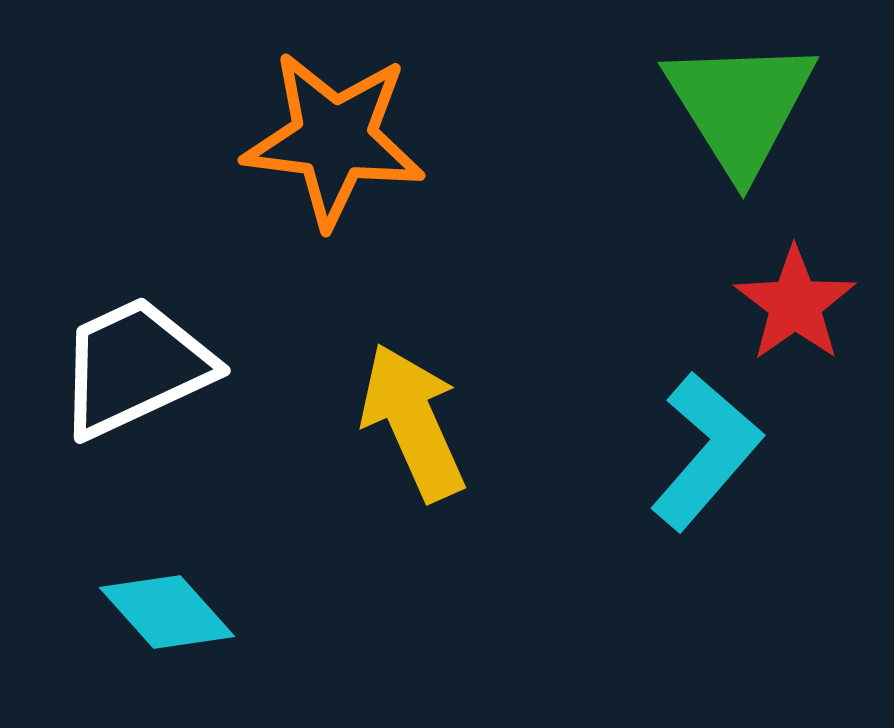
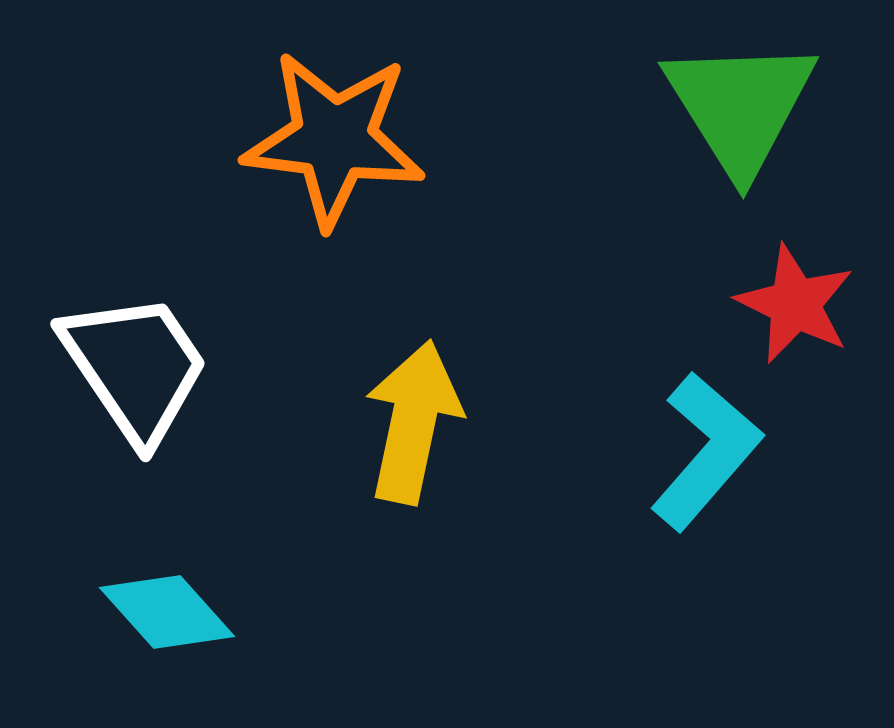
red star: rotated 11 degrees counterclockwise
white trapezoid: rotated 81 degrees clockwise
yellow arrow: rotated 36 degrees clockwise
